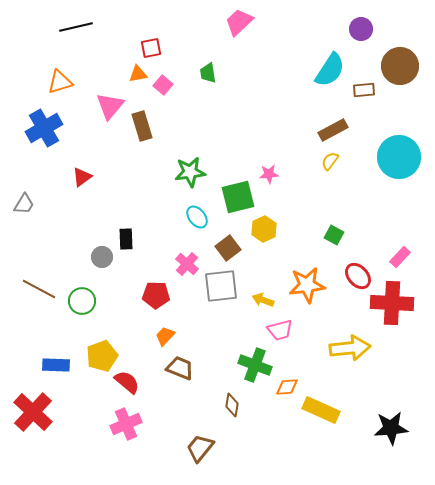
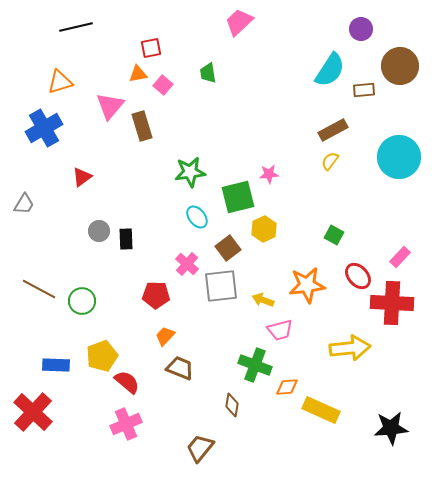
gray circle at (102, 257): moved 3 px left, 26 px up
